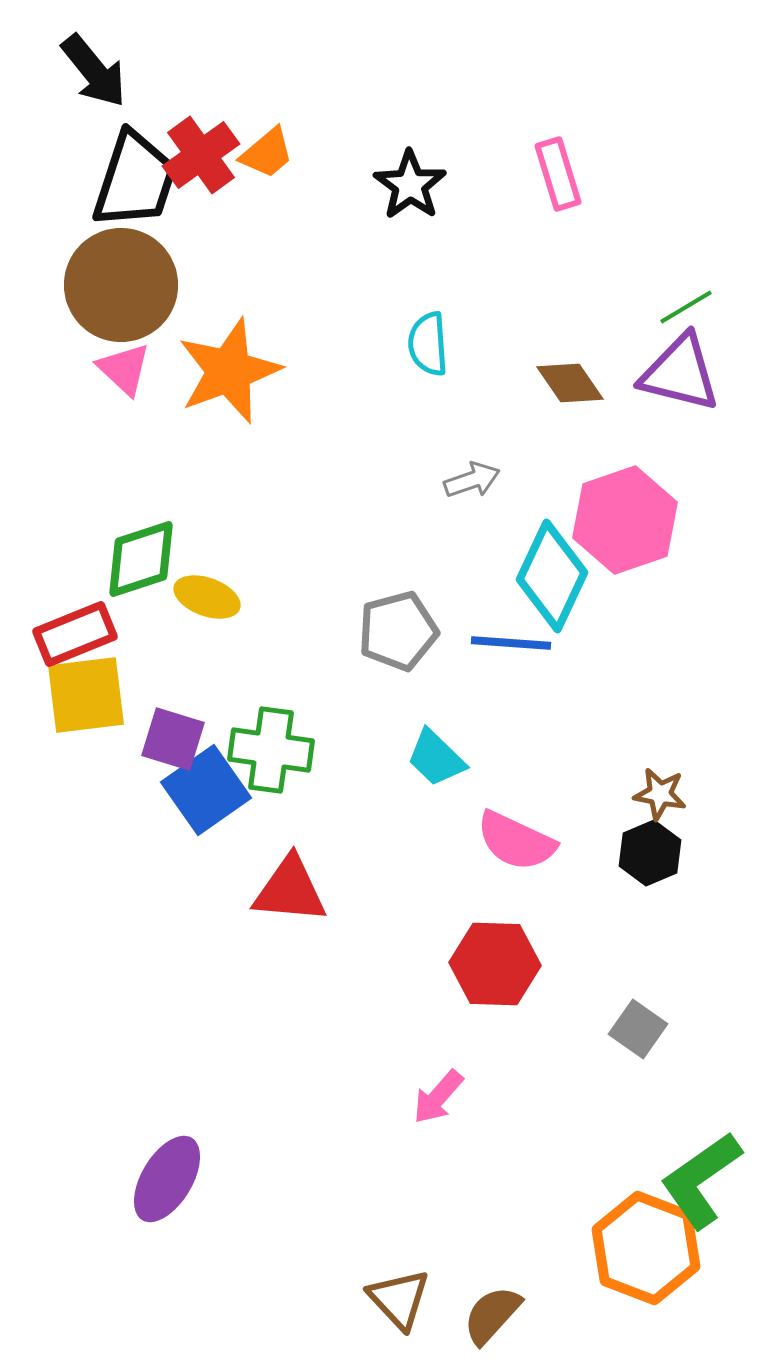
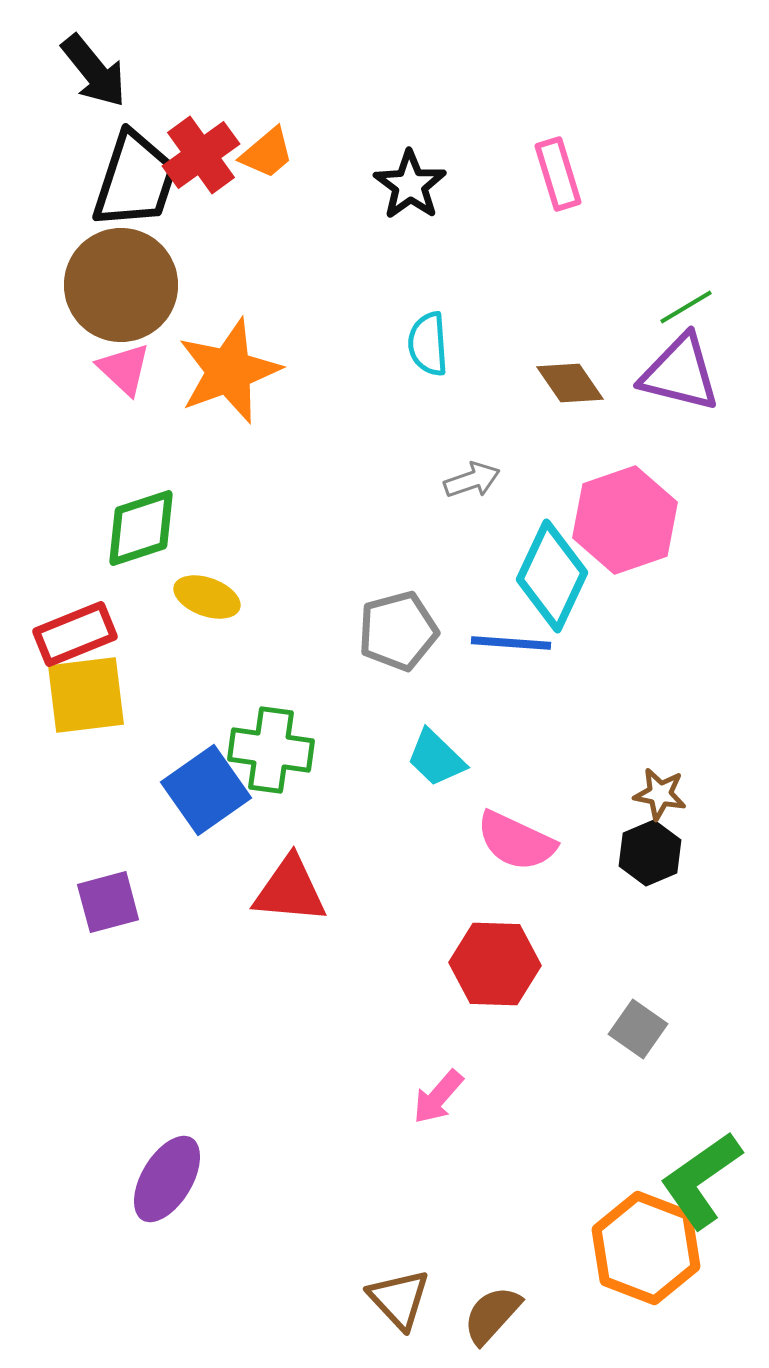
green diamond: moved 31 px up
purple square: moved 65 px left, 163 px down; rotated 32 degrees counterclockwise
